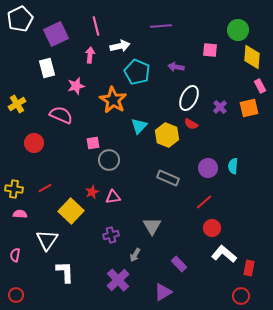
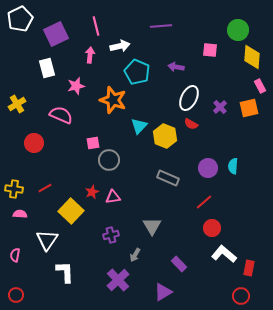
orange star at (113, 100): rotated 12 degrees counterclockwise
yellow hexagon at (167, 135): moved 2 px left, 1 px down
